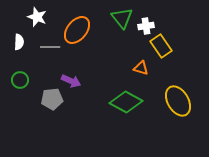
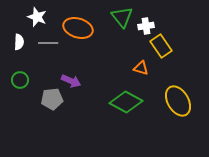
green triangle: moved 1 px up
orange ellipse: moved 1 px right, 2 px up; rotated 68 degrees clockwise
gray line: moved 2 px left, 4 px up
